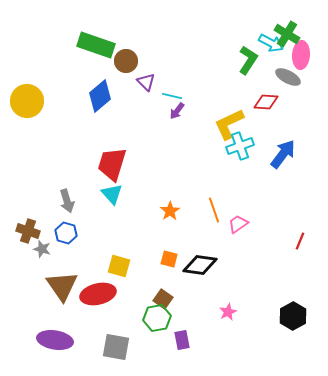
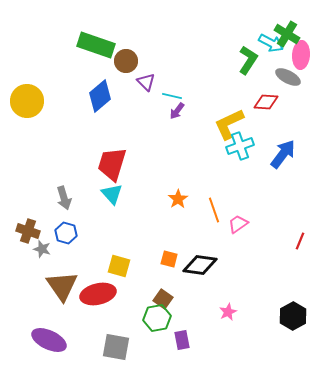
gray arrow: moved 3 px left, 3 px up
orange star: moved 8 px right, 12 px up
purple ellipse: moved 6 px left; rotated 16 degrees clockwise
